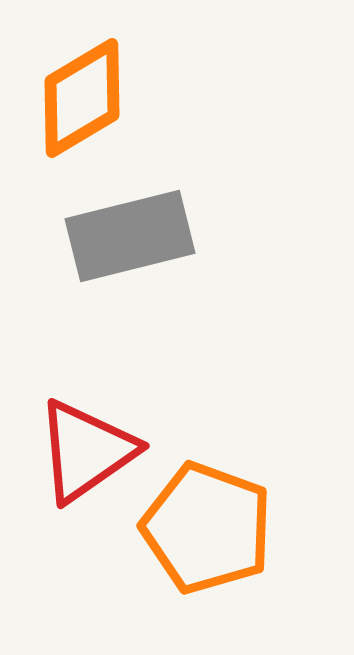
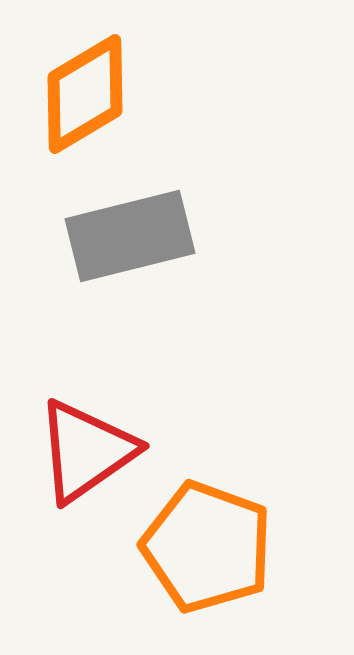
orange diamond: moved 3 px right, 4 px up
orange pentagon: moved 19 px down
